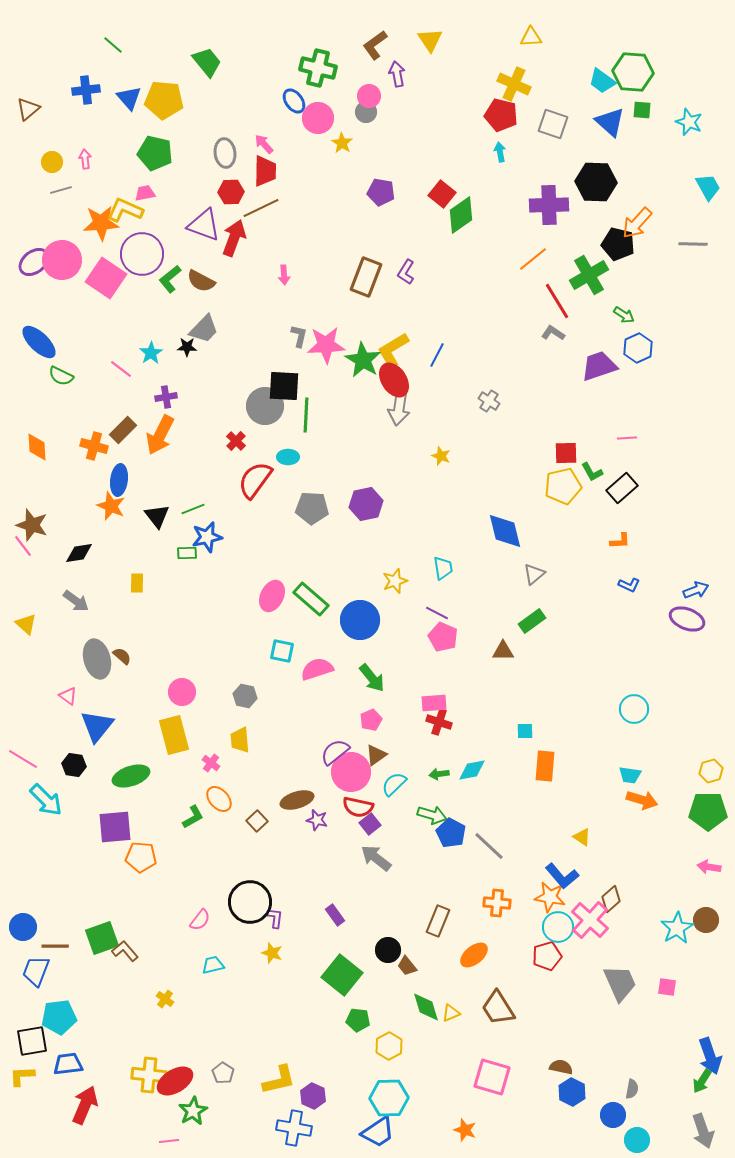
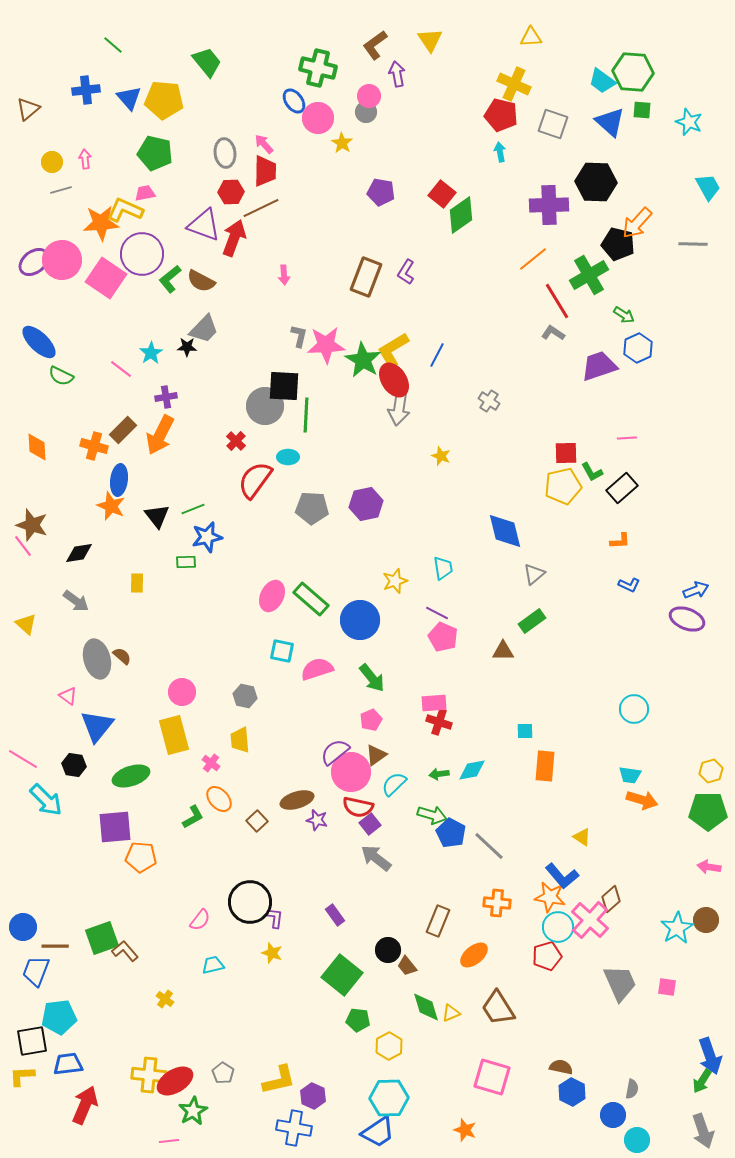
green rectangle at (187, 553): moved 1 px left, 9 px down
